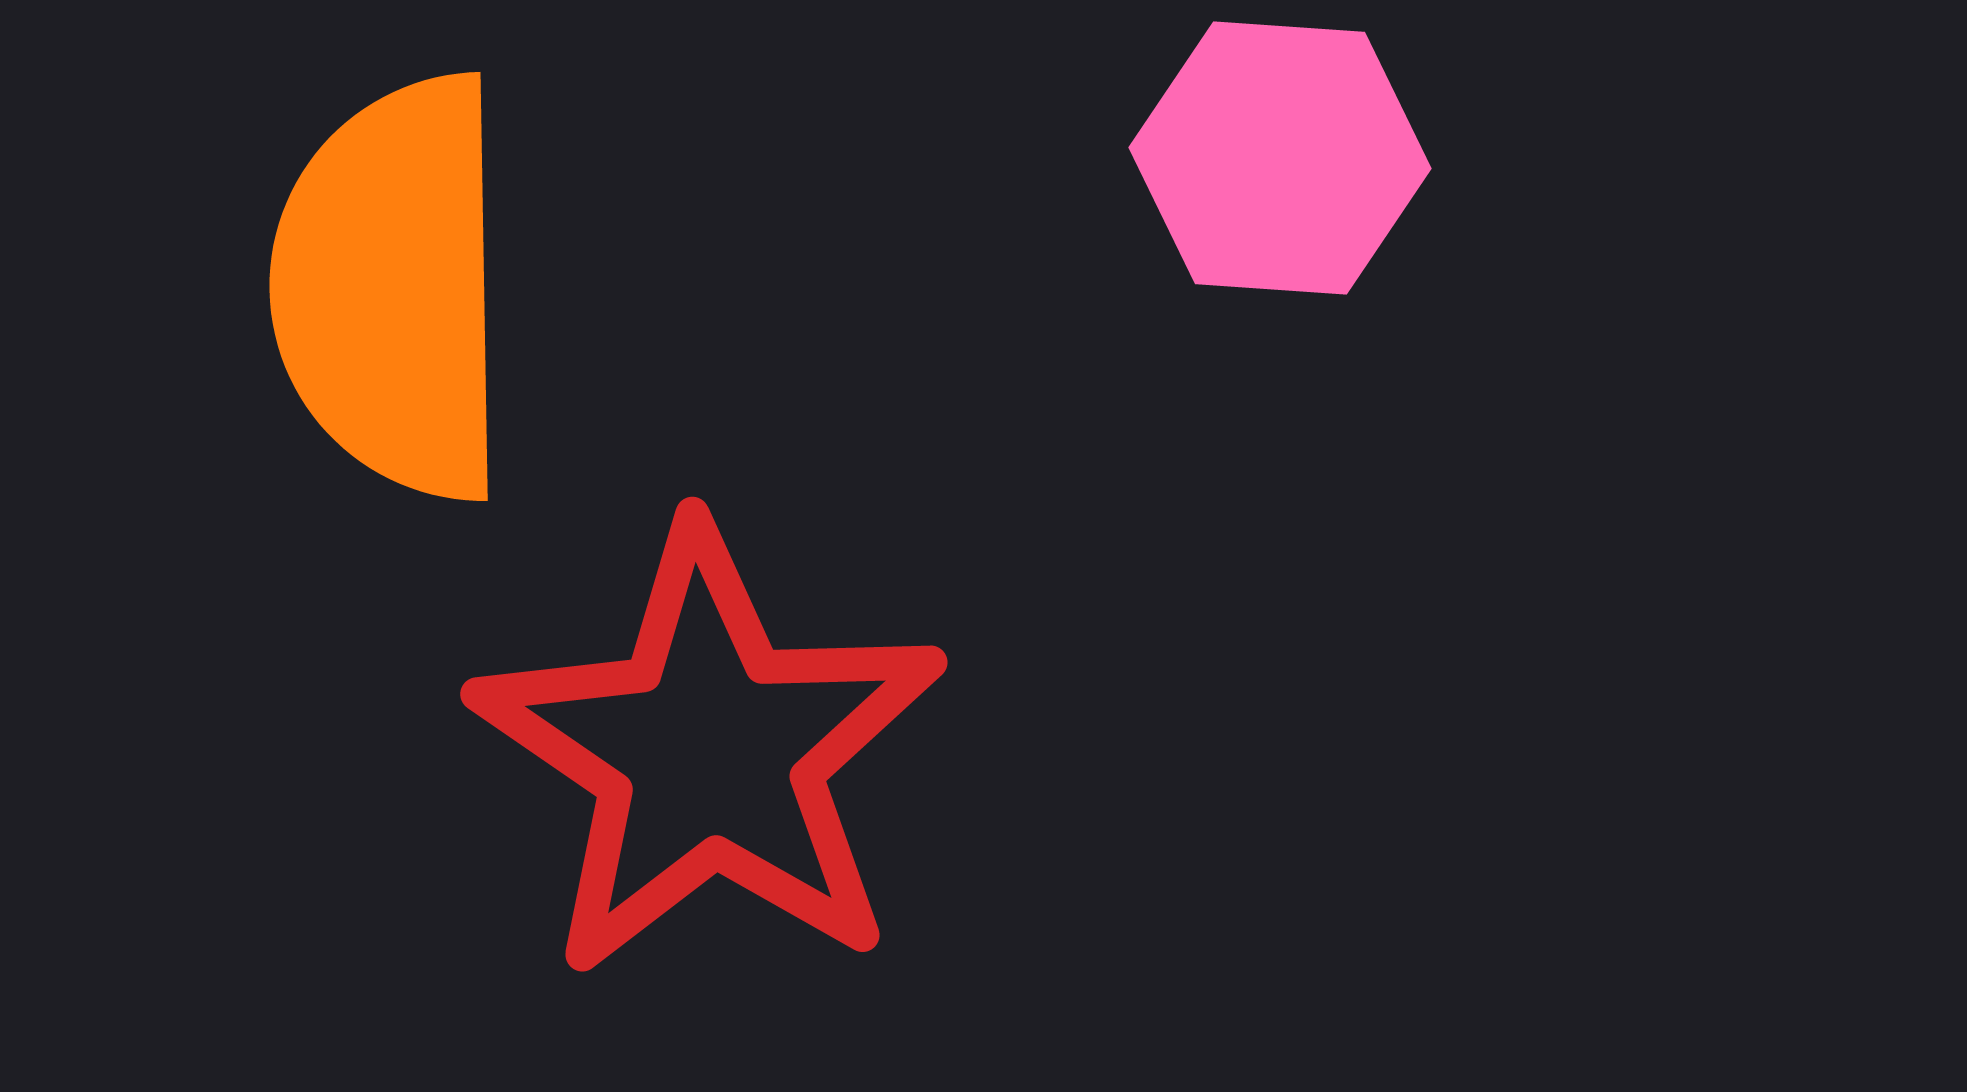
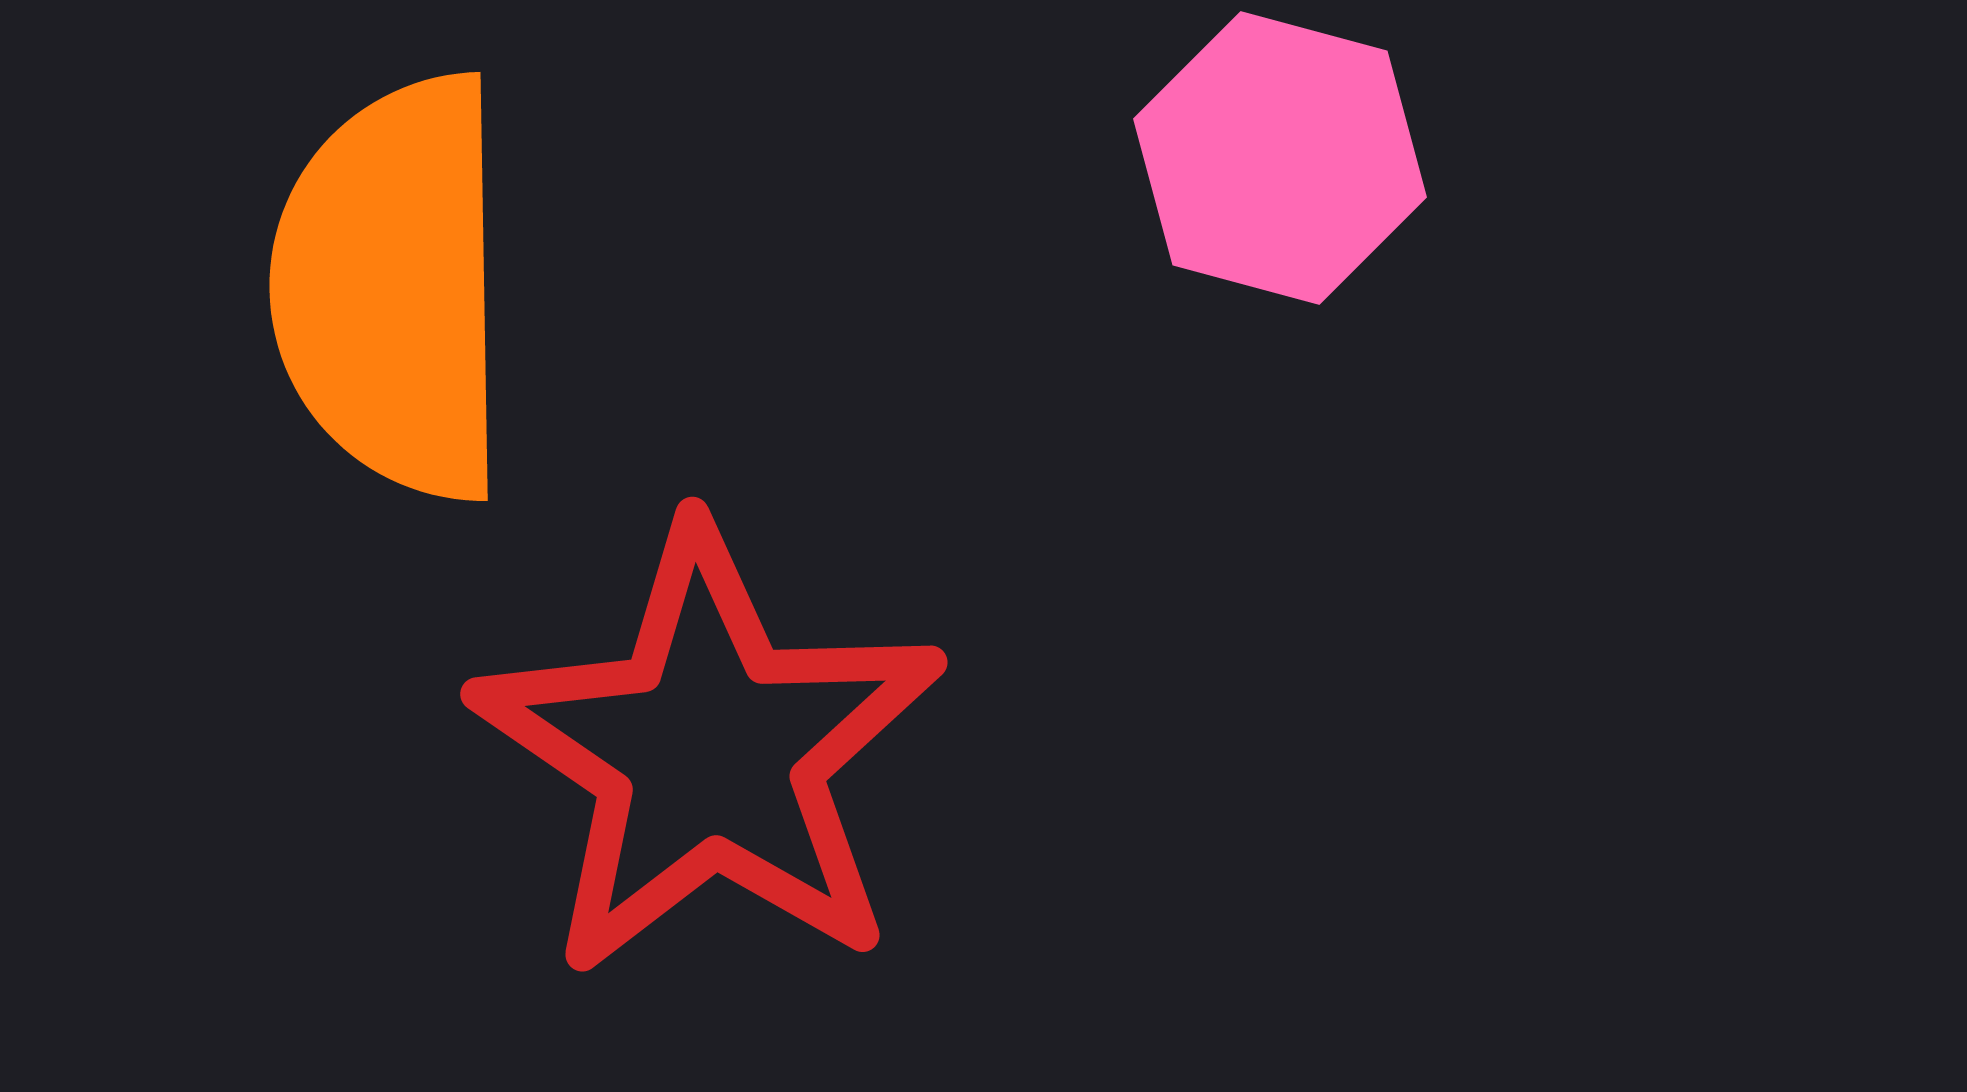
pink hexagon: rotated 11 degrees clockwise
